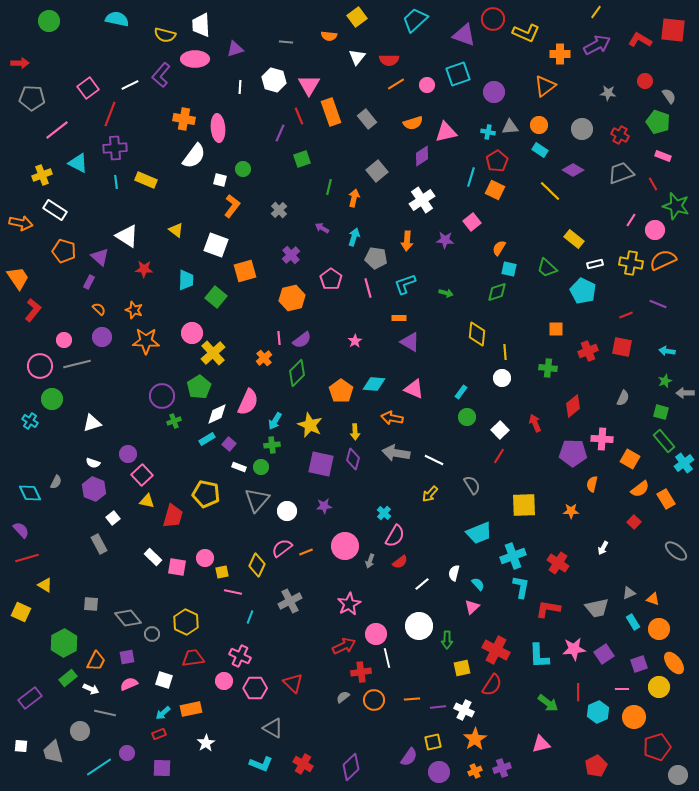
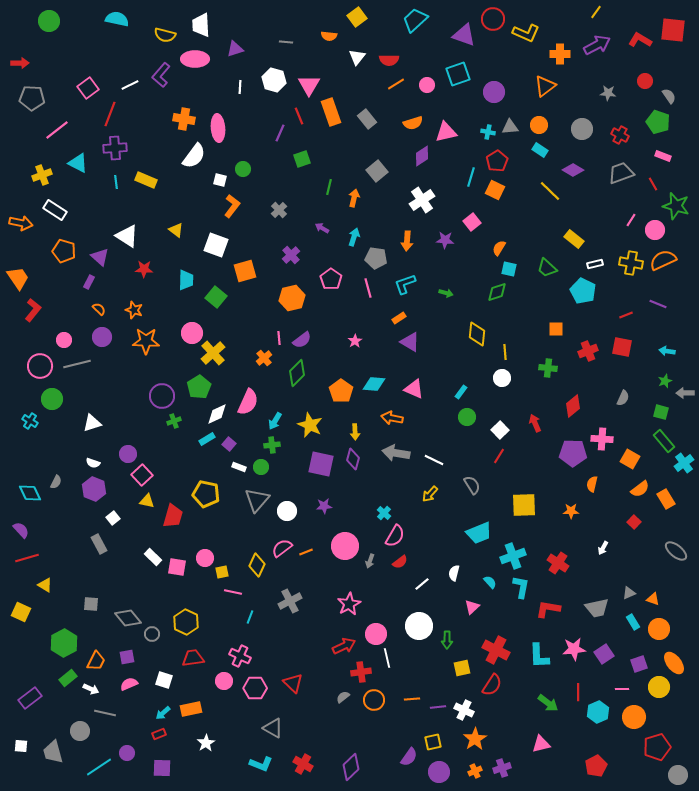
orange rectangle at (399, 318): rotated 32 degrees counterclockwise
cyan semicircle at (478, 584): moved 12 px right, 2 px up
